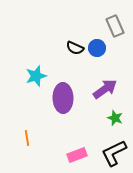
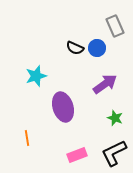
purple arrow: moved 5 px up
purple ellipse: moved 9 px down; rotated 16 degrees counterclockwise
